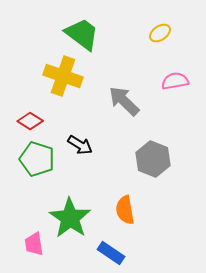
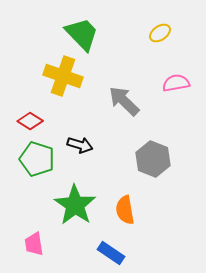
green trapezoid: rotated 9 degrees clockwise
pink semicircle: moved 1 px right, 2 px down
black arrow: rotated 15 degrees counterclockwise
green star: moved 5 px right, 13 px up
